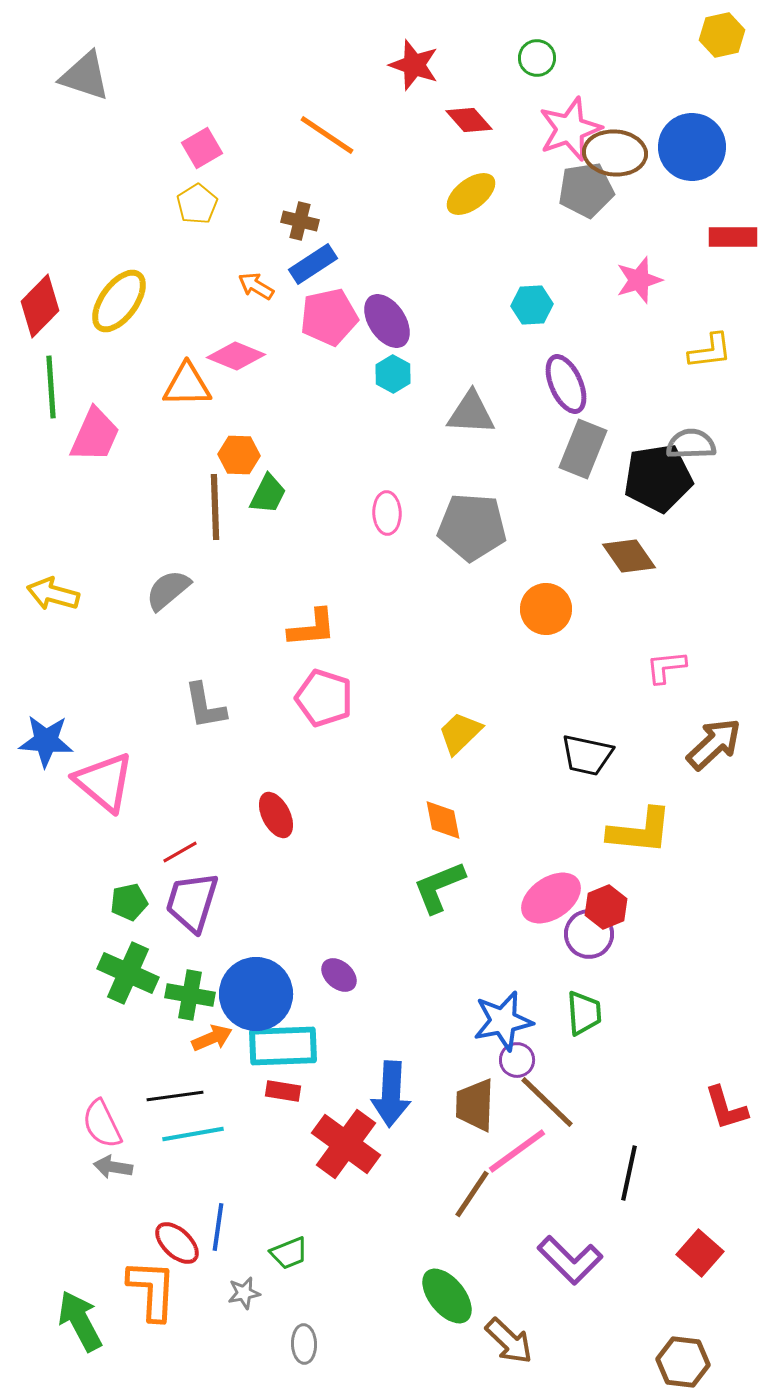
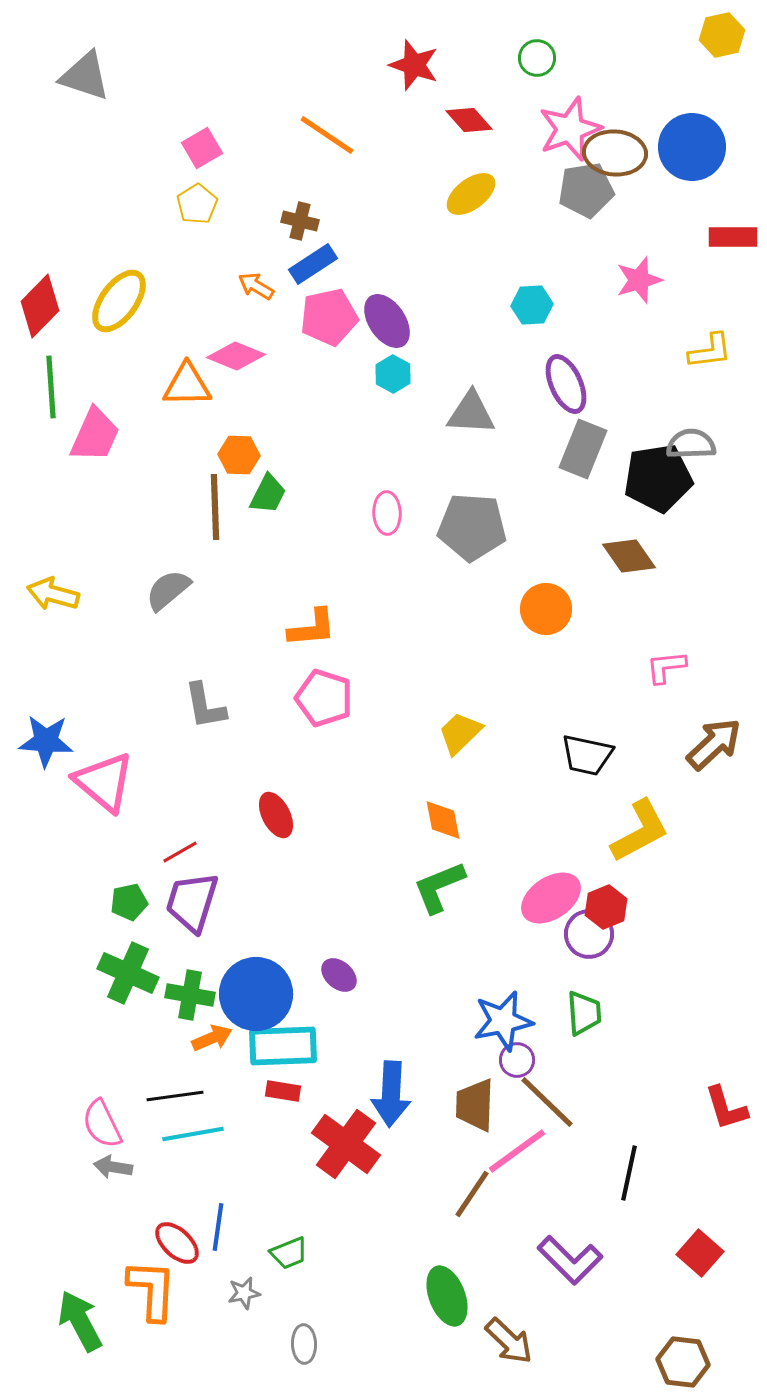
yellow L-shape at (640, 831): rotated 34 degrees counterclockwise
green ellipse at (447, 1296): rotated 18 degrees clockwise
